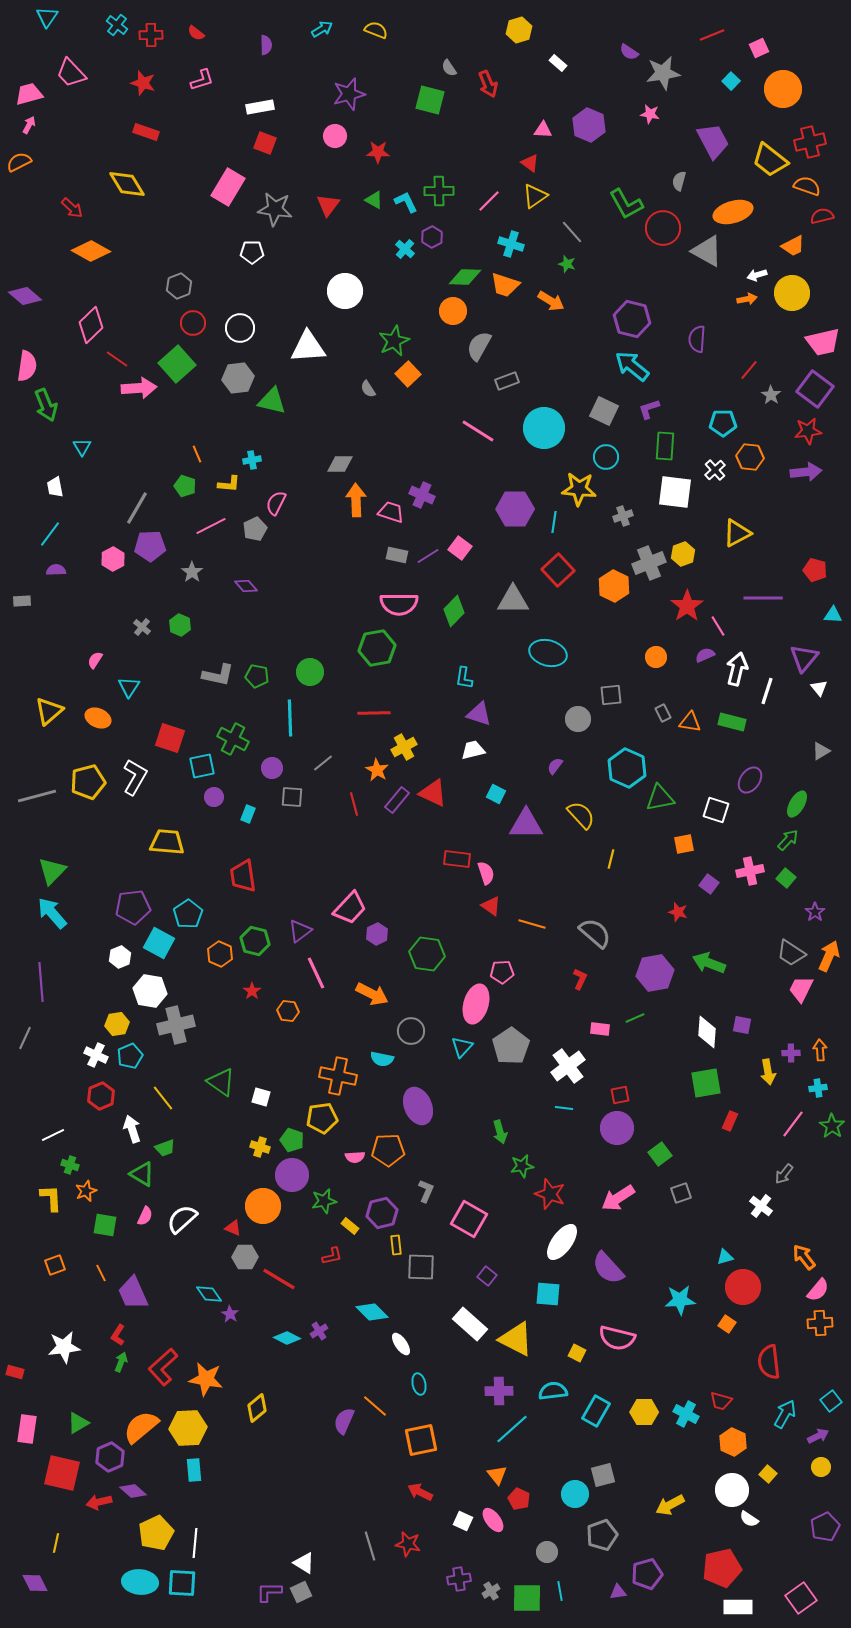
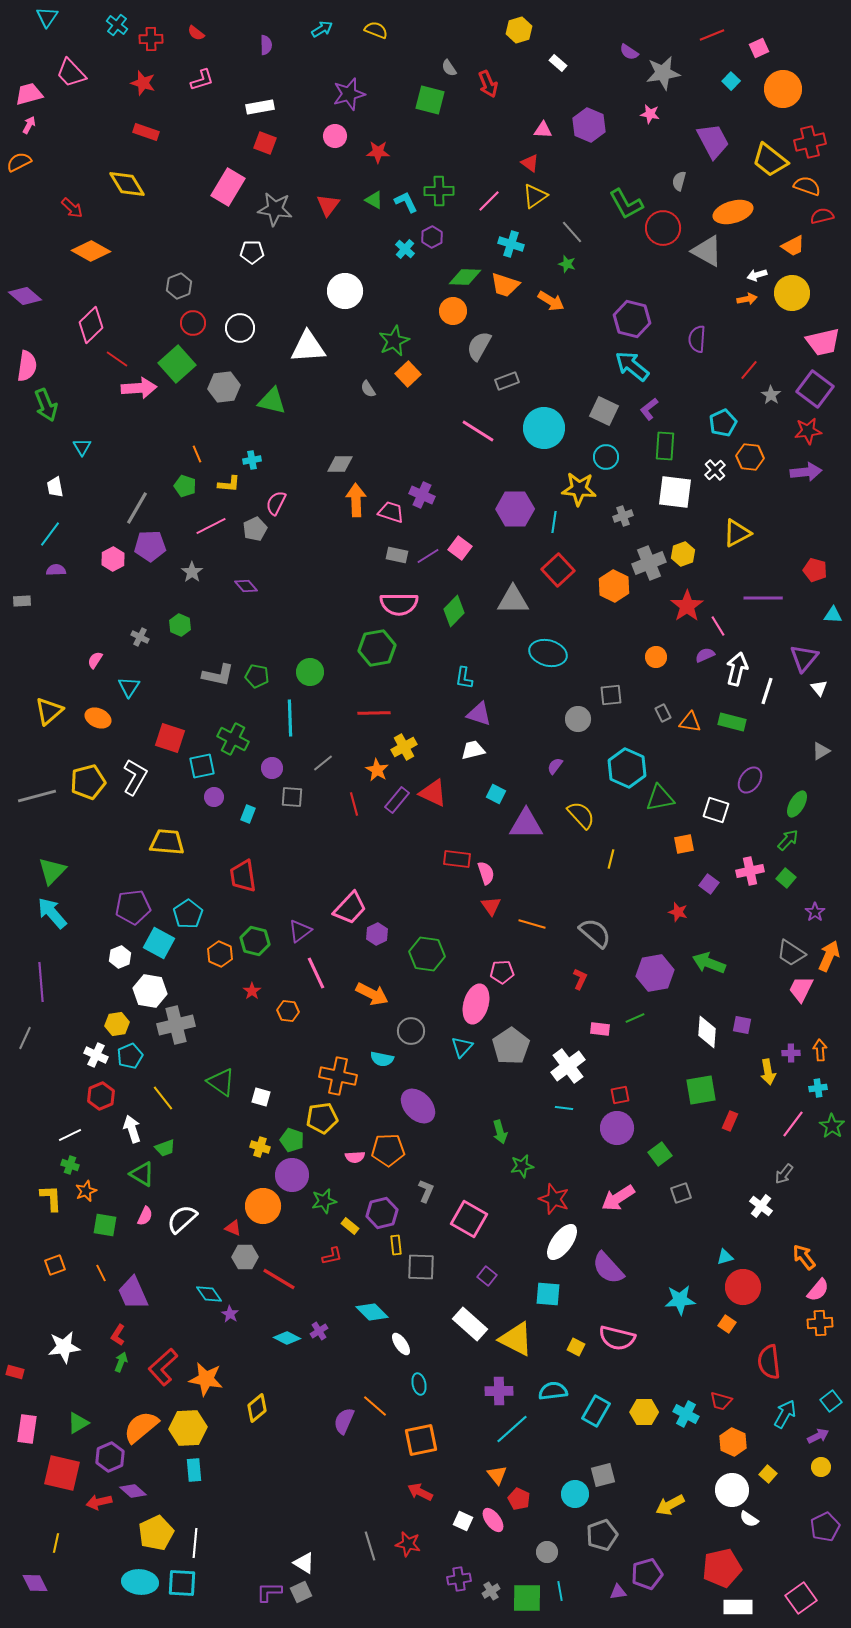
red cross at (151, 35): moved 4 px down
gray hexagon at (238, 378): moved 14 px left, 9 px down
purple L-shape at (649, 409): rotated 20 degrees counterclockwise
cyan pentagon at (723, 423): rotated 24 degrees counterclockwise
gray cross at (142, 627): moved 2 px left, 10 px down; rotated 12 degrees counterclockwise
red triangle at (491, 906): rotated 20 degrees clockwise
green square at (706, 1083): moved 5 px left, 7 px down
purple ellipse at (418, 1106): rotated 21 degrees counterclockwise
white line at (53, 1135): moved 17 px right
red star at (550, 1194): moved 4 px right, 5 px down
yellow square at (577, 1353): moved 1 px left, 6 px up
